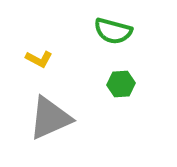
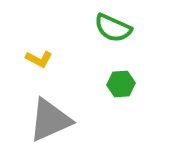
green semicircle: moved 3 px up; rotated 9 degrees clockwise
gray triangle: moved 2 px down
